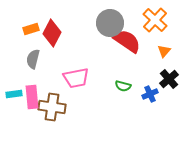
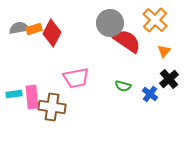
orange rectangle: moved 3 px right
gray semicircle: moved 14 px left, 31 px up; rotated 66 degrees clockwise
blue cross: rotated 28 degrees counterclockwise
